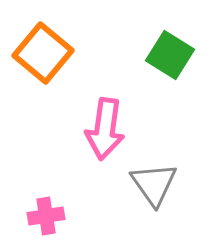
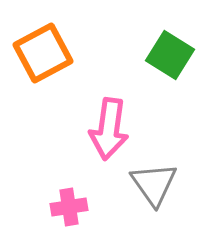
orange square: rotated 22 degrees clockwise
pink arrow: moved 4 px right
pink cross: moved 23 px right, 9 px up
